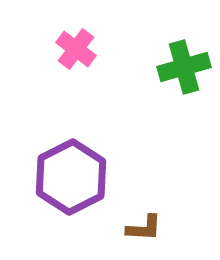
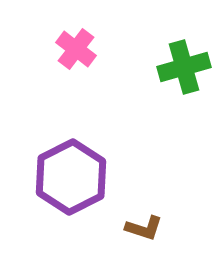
brown L-shape: rotated 15 degrees clockwise
